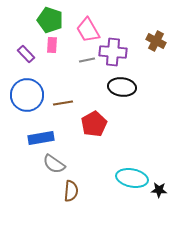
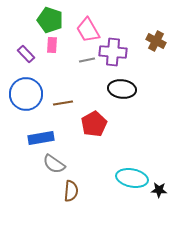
black ellipse: moved 2 px down
blue circle: moved 1 px left, 1 px up
